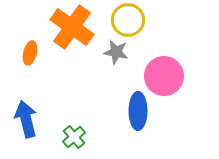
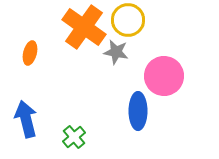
orange cross: moved 12 px right
